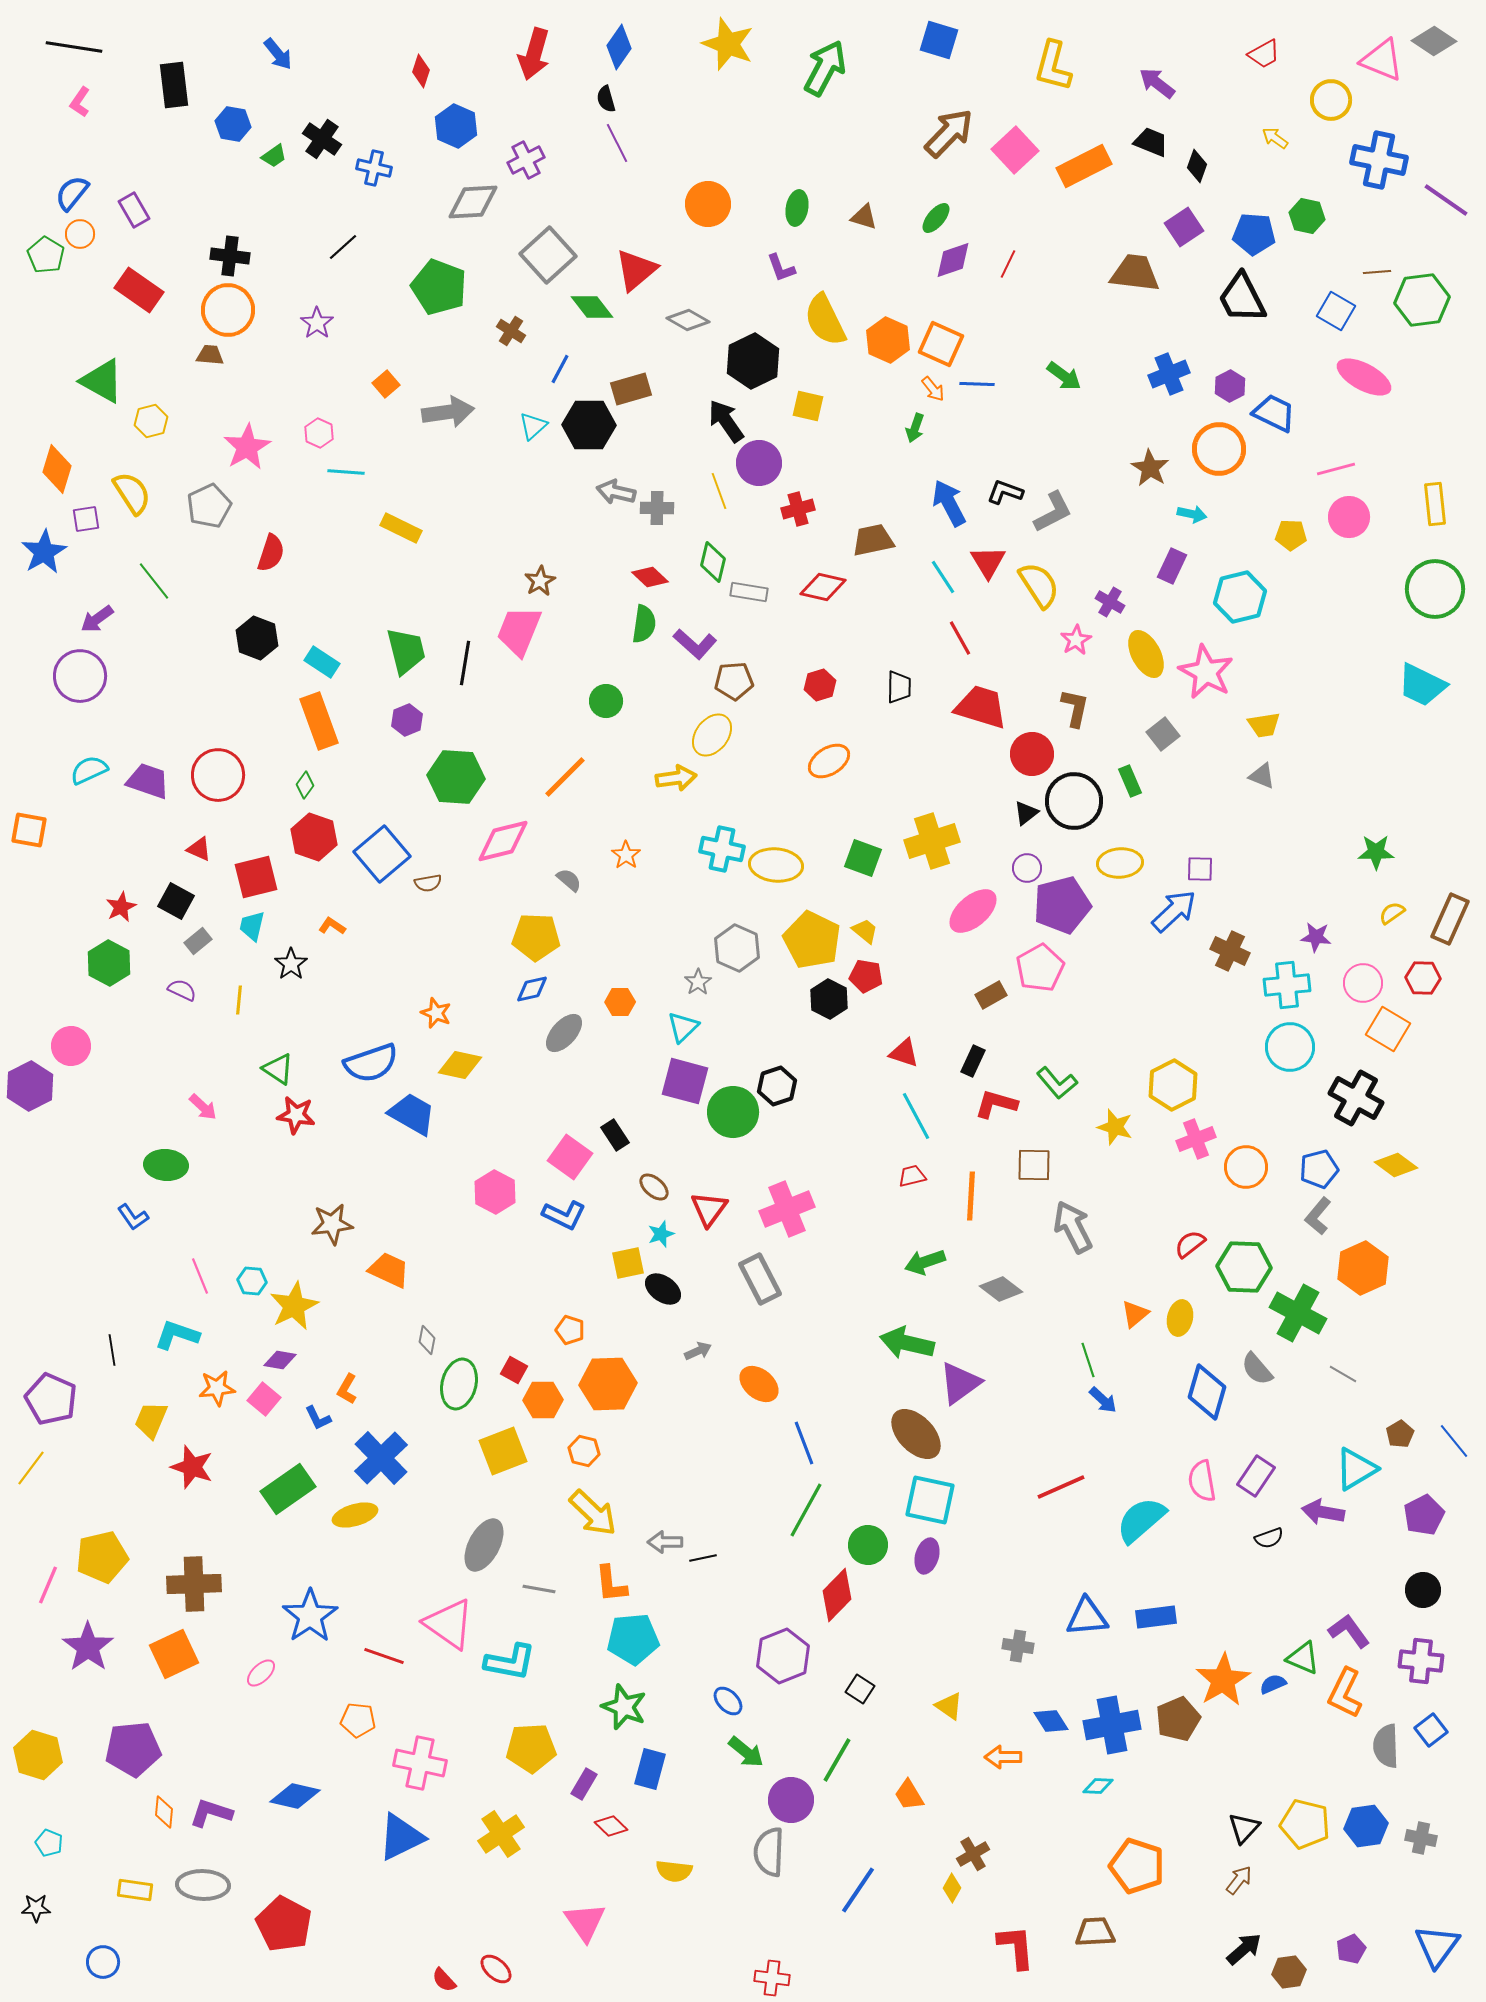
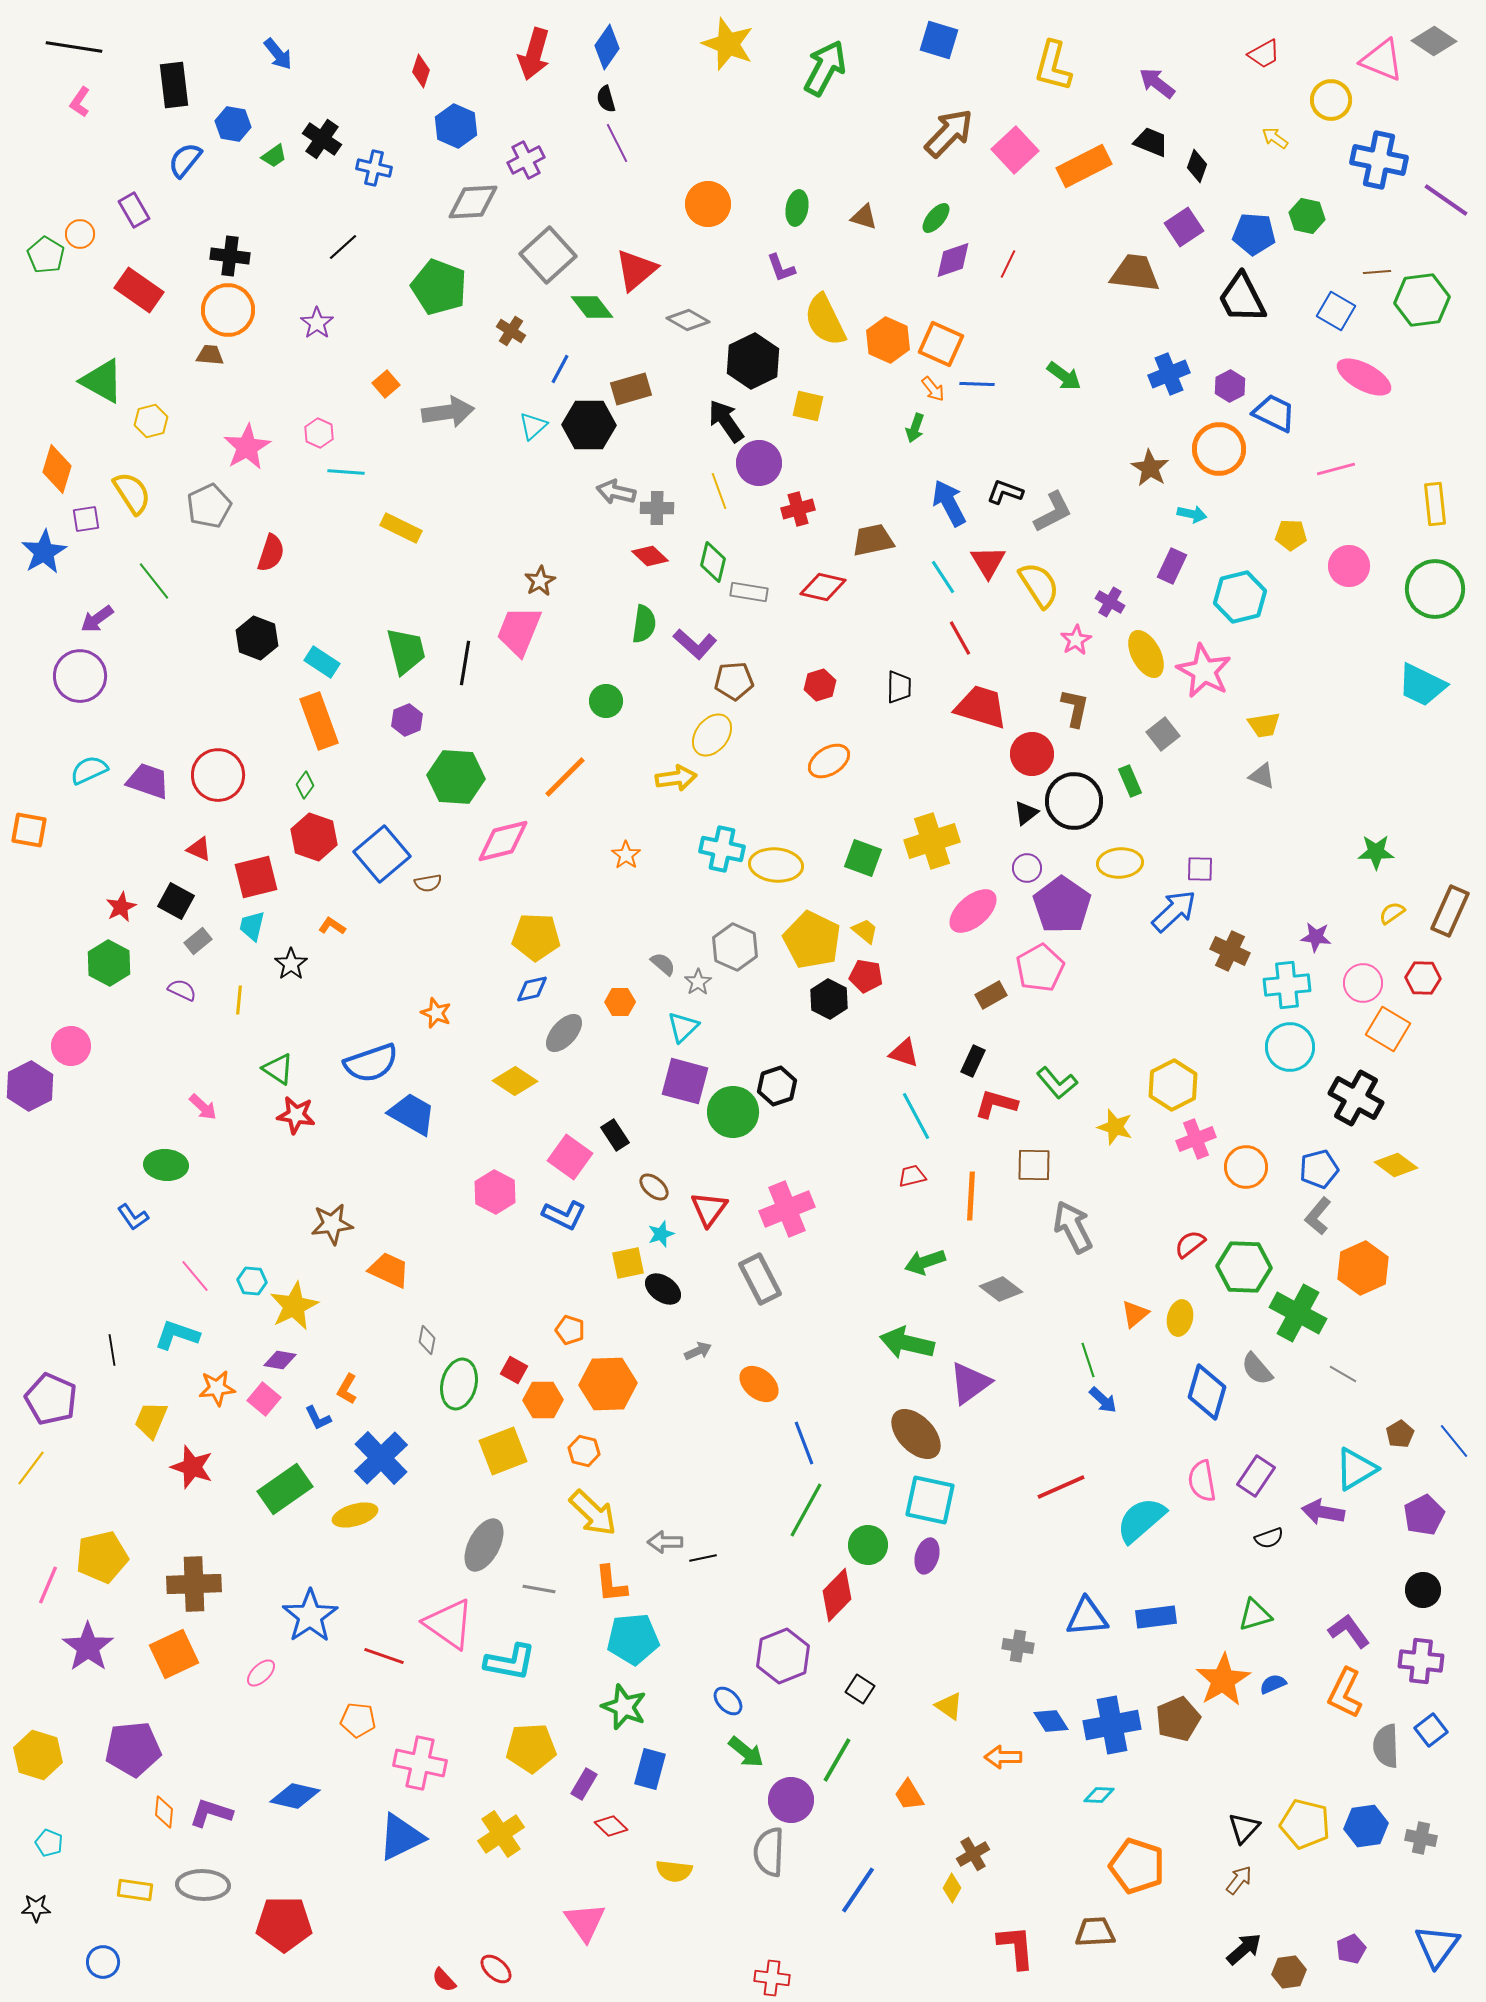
blue diamond at (619, 47): moved 12 px left
blue semicircle at (72, 193): moved 113 px right, 33 px up
pink circle at (1349, 517): moved 49 px down
red diamond at (650, 577): moved 21 px up
pink star at (1206, 672): moved 2 px left, 1 px up
gray semicircle at (569, 880): moved 94 px right, 84 px down
purple pentagon at (1062, 905): rotated 22 degrees counterclockwise
brown rectangle at (1450, 919): moved 8 px up
gray hexagon at (737, 948): moved 2 px left, 1 px up
yellow diamond at (460, 1065): moved 55 px right, 16 px down; rotated 21 degrees clockwise
pink line at (200, 1276): moved 5 px left; rotated 18 degrees counterclockwise
purple triangle at (960, 1383): moved 10 px right
green rectangle at (288, 1489): moved 3 px left
green triangle at (1303, 1658): moved 48 px left, 43 px up; rotated 39 degrees counterclockwise
cyan diamond at (1098, 1786): moved 1 px right, 9 px down
red pentagon at (284, 1924): rotated 28 degrees counterclockwise
